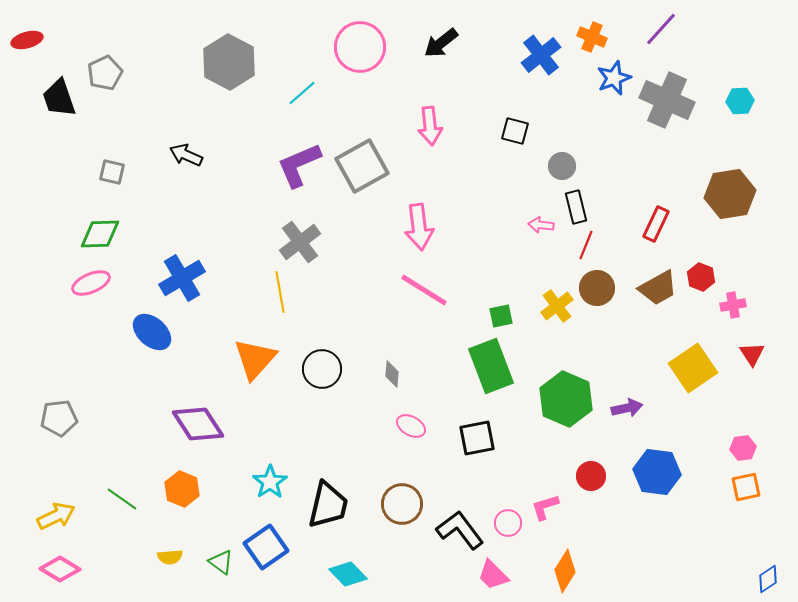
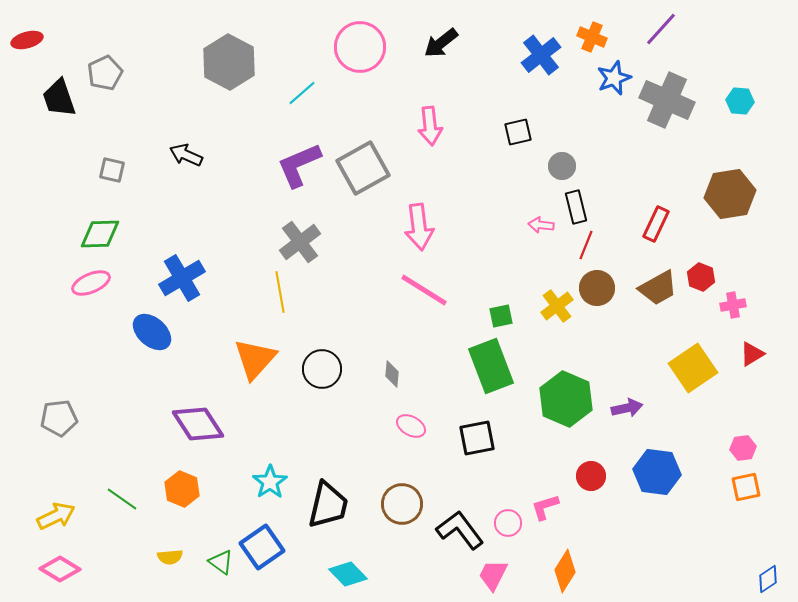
cyan hexagon at (740, 101): rotated 8 degrees clockwise
black square at (515, 131): moved 3 px right, 1 px down; rotated 28 degrees counterclockwise
gray square at (362, 166): moved 1 px right, 2 px down
gray square at (112, 172): moved 2 px up
red triangle at (752, 354): rotated 32 degrees clockwise
blue square at (266, 547): moved 4 px left
pink trapezoid at (493, 575): rotated 72 degrees clockwise
